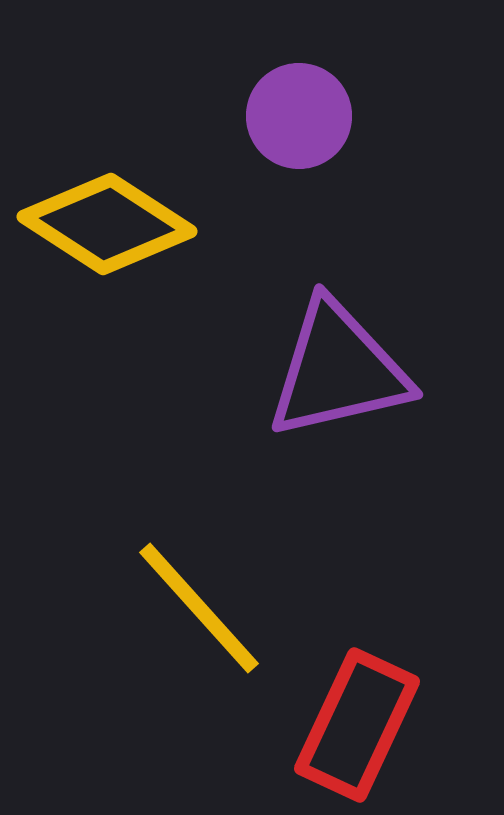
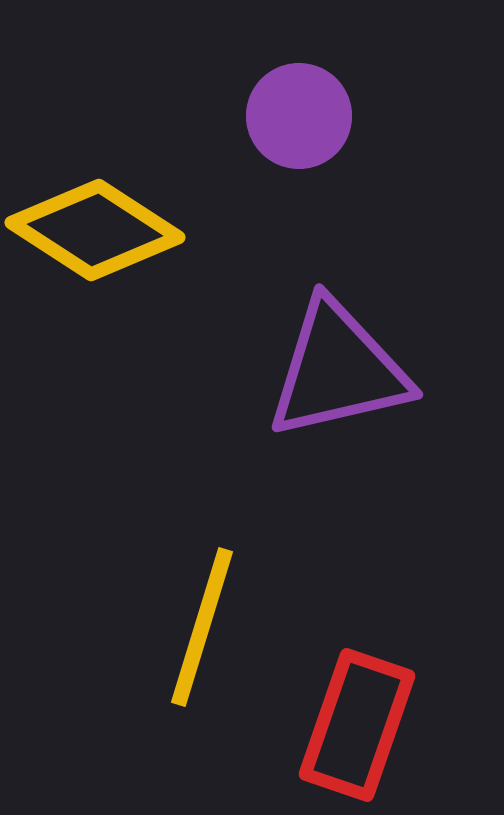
yellow diamond: moved 12 px left, 6 px down
yellow line: moved 3 px right, 19 px down; rotated 59 degrees clockwise
red rectangle: rotated 6 degrees counterclockwise
